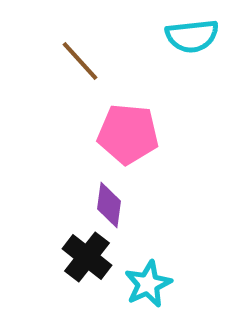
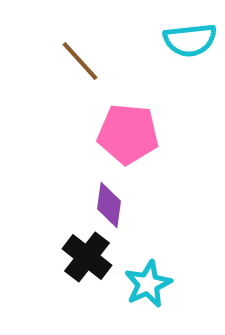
cyan semicircle: moved 2 px left, 4 px down
